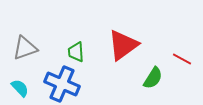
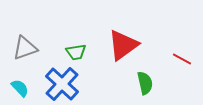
green trapezoid: rotated 95 degrees counterclockwise
green semicircle: moved 8 px left, 5 px down; rotated 45 degrees counterclockwise
blue cross: rotated 20 degrees clockwise
